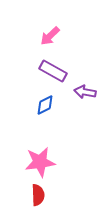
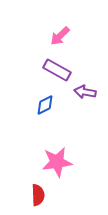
pink arrow: moved 10 px right
purple rectangle: moved 4 px right, 1 px up
pink star: moved 17 px right
